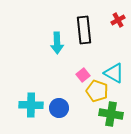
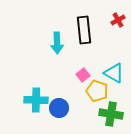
cyan cross: moved 5 px right, 5 px up
